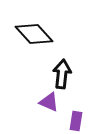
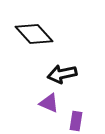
black arrow: rotated 108 degrees counterclockwise
purple triangle: moved 1 px down
